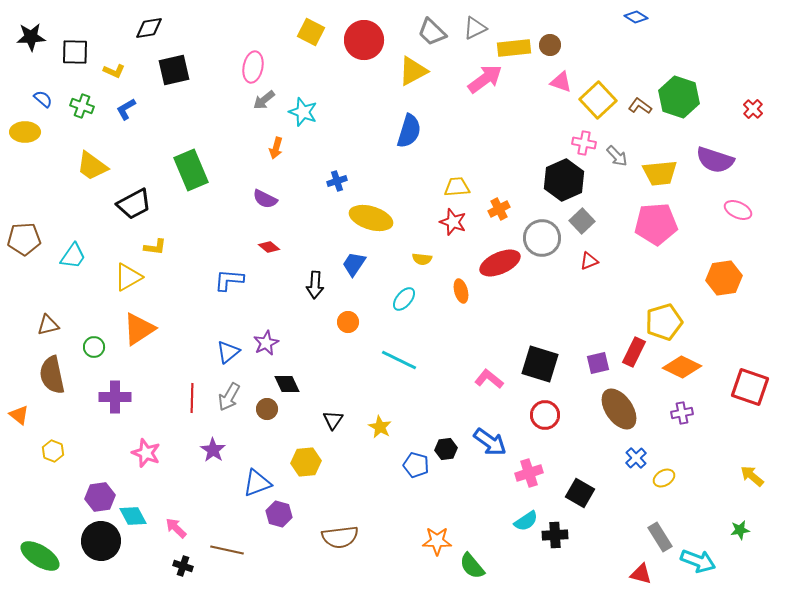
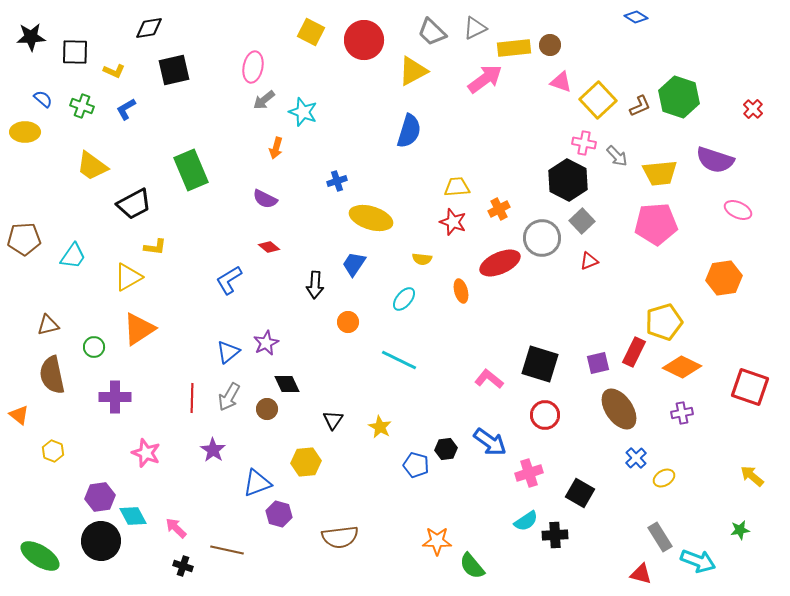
brown L-shape at (640, 106): rotated 120 degrees clockwise
black hexagon at (564, 180): moved 4 px right; rotated 9 degrees counterclockwise
blue L-shape at (229, 280): rotated 36 degrees counterclockwise
